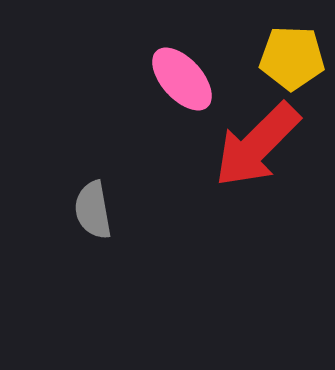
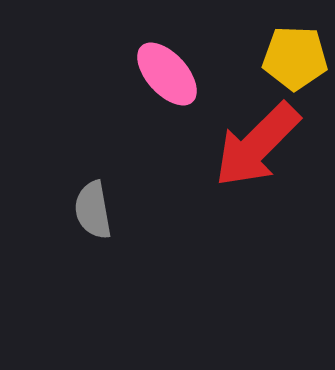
yellow pentagon: moved 3 px right
pink ellipse: moved 15 px left, 5 px up
